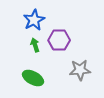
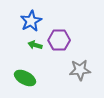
blue star: moved 3 px left, 1 px down
green arrow: rotated 56 degrees counterclockwise
green ellipse: moved 8 px left
